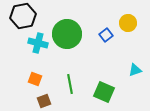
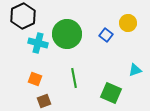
black hexagon: rotated 15 degrees counterclockwise
blue square: rotated 16 degrees counterclockwise
green line: moved 4 px right, 6 px up
green square: moved 7 px right, 1 px down
